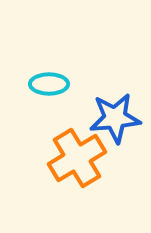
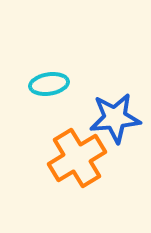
cyan ellipse: rotated 9 degrees counterclockwise
